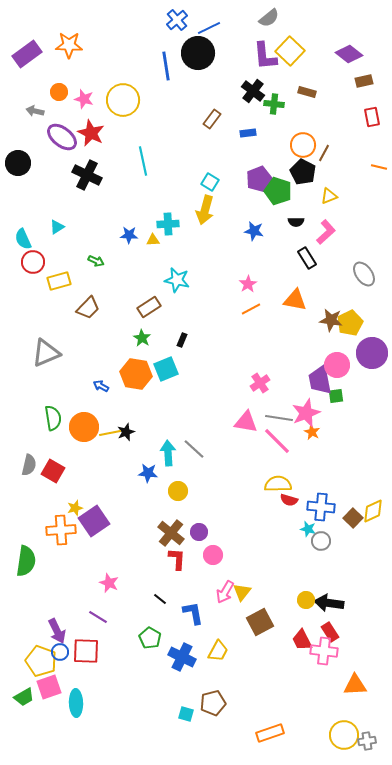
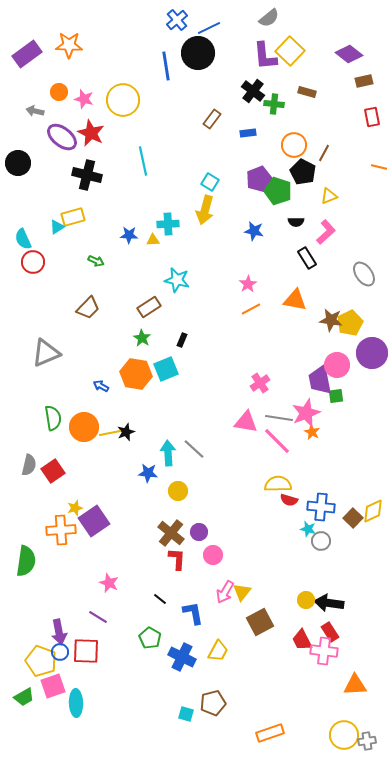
orange circle at (303, 145): moved 9 px left
black cross at (87, 175): rotated 12 degrees counterclockwise
yellow rectangle at (59, 281): moved 14 px right, 64 px up
red square at (53, 471): rotated 25 degrees clockwise
purple arrow at (57, 631): moved 2 px right, 1 px down; rotated 15 degrees clockwise
pink square at (49, 687): moved 4 px right, 1 px up
